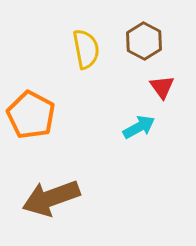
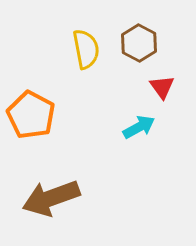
brown hexagon: moved 5 px left, 2 px down
